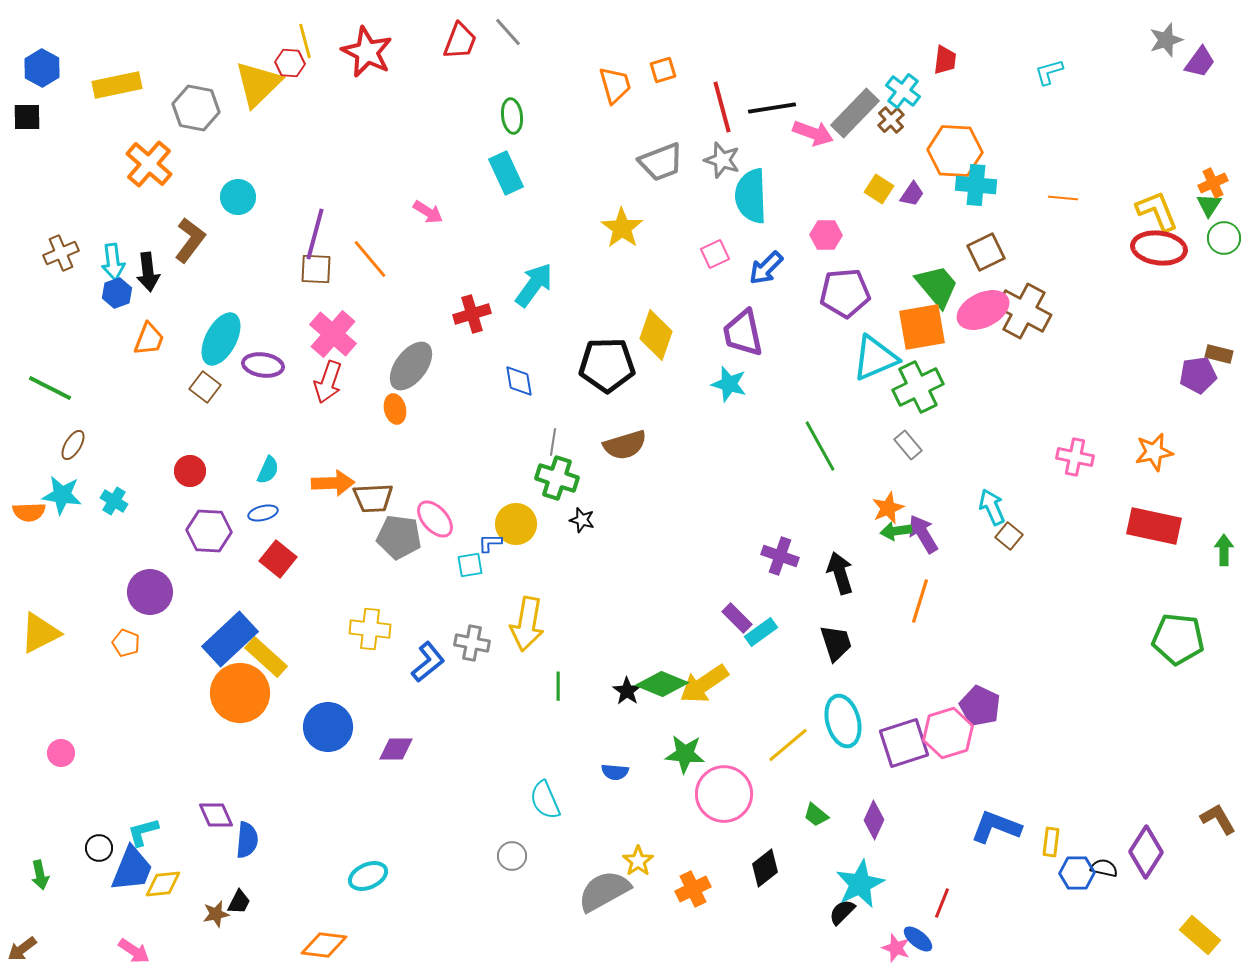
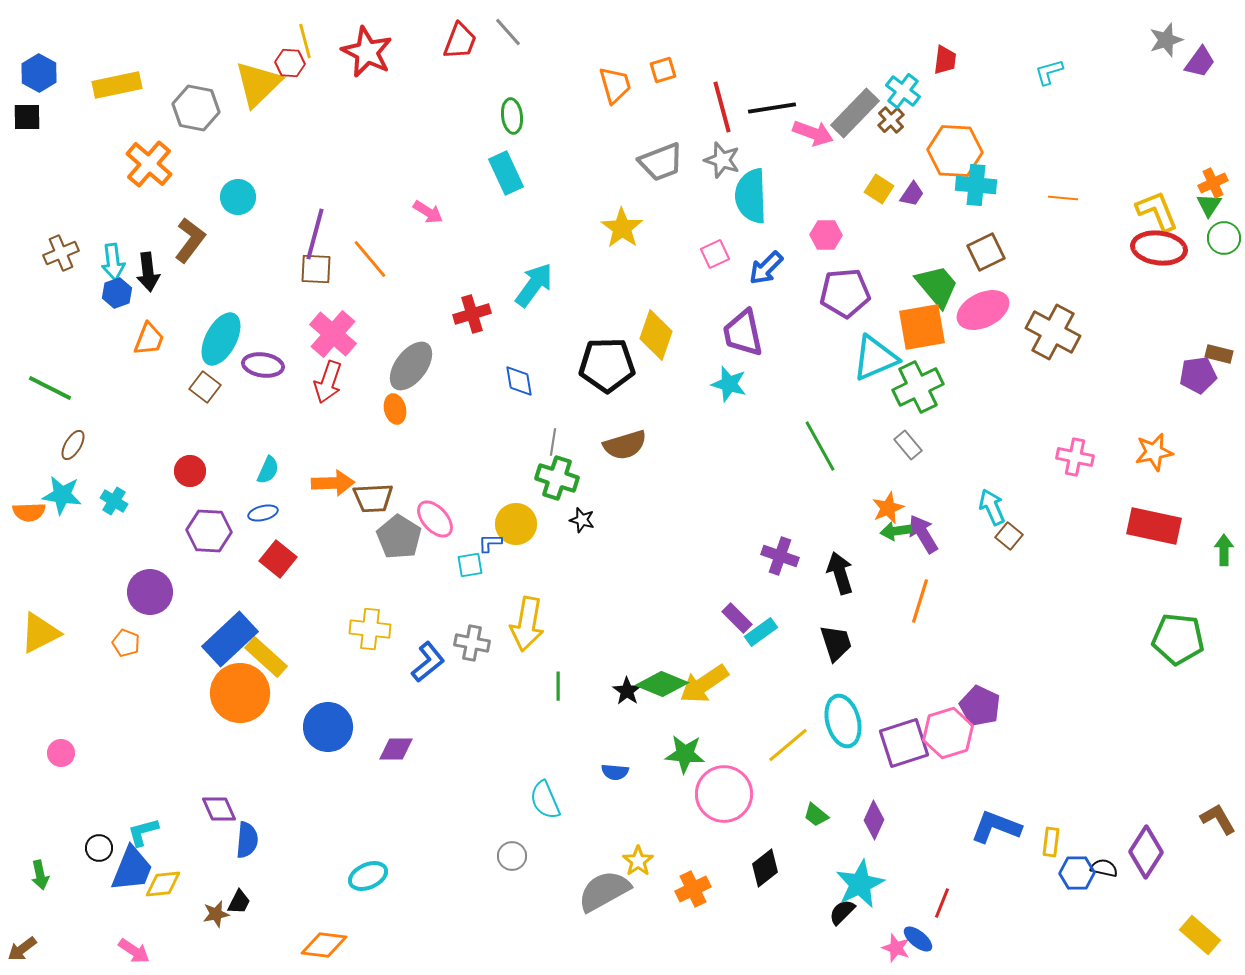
blue hexagon at (42, 68): moved 3 px left, 5 px down
brown cross at (1024, 311): moved 29 px right, 21 px down
gray pentagon at (399, 537): rotated 24 degrees clockwise
purple diamond at (216, 815): moved 3 px right, 6 px up
